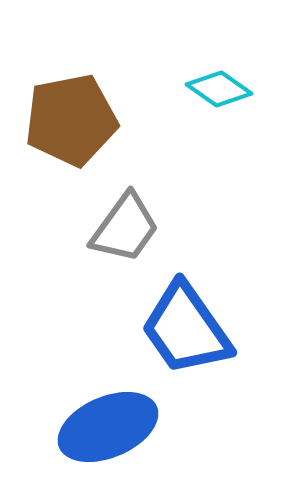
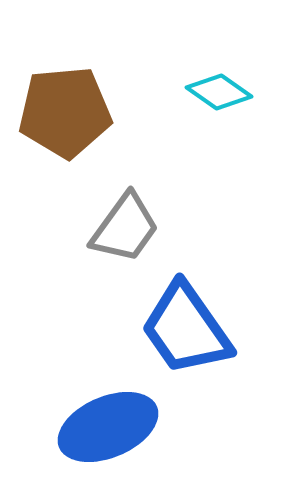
cyan diamond: moved 3 px down
brown pentagon: moved 6 px left, 8 px up; rotated 6 degrees clockwise
